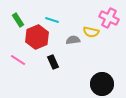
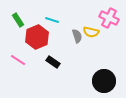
gray semicircle: moved 4 px right, 4 px up; rotated 80 degrees clockwise
black rectangle: rotated 32 degrees counterclockwise
black circle: moved 2 px right, 3 px up
